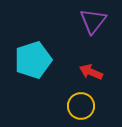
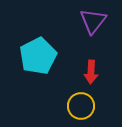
cyan pentagon: moved 5 px right, 4 px up; rotated 9 degrees counterclockwise
red arrow: rotated 110 degrees counterclockwise
